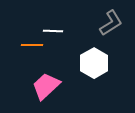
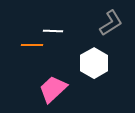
pink trapezoid: moved 7 px right, 3 px down
